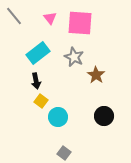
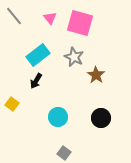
pink square: rotated 12 degrees clockwise
cyan rectangle: moved 2 px down
black arrow: rotated 42 degrees clockwise
yellow square: moved 29 px left, 3 px down
black circle: moved 3 px left, 2 px down
